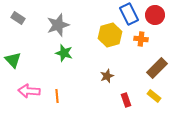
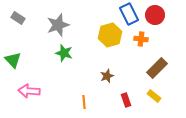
orange line: moved 27 px right, 6 px down
